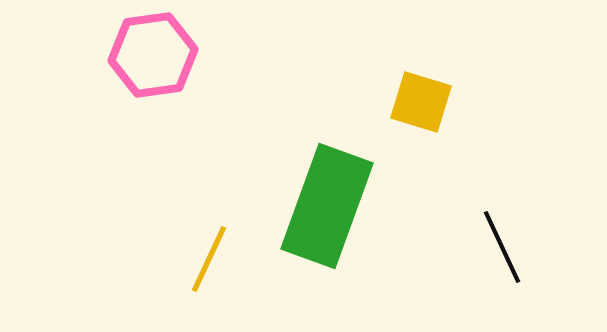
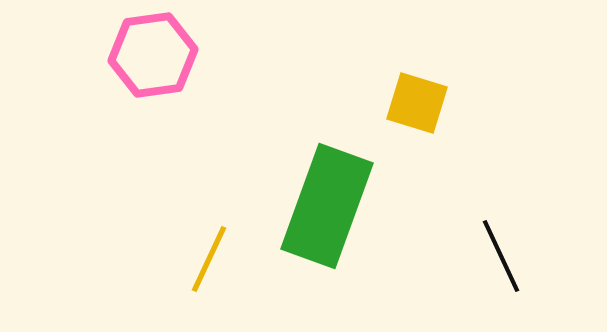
yellow square: moved 4 px left, 1 px down
black line: moved 1 px left, 9 px down
